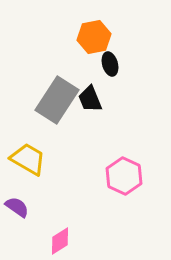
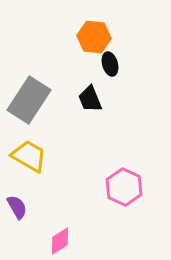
orange hexagon: rotated 16 degrees clockwise
gray rectangle: moved 28 px left
yellow trapezoid: moved 1 px right, 3 px up
pink hexagon: moved 11 px down
purple semicircle: rotated 25 degrees clockwise
